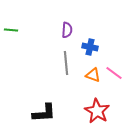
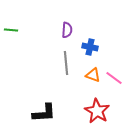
pink line: moved 5 px down
